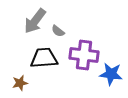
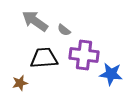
gray arrow: rotated 88 degrees clockwise
gray semicircle: moved 6 px right, 1 px up
